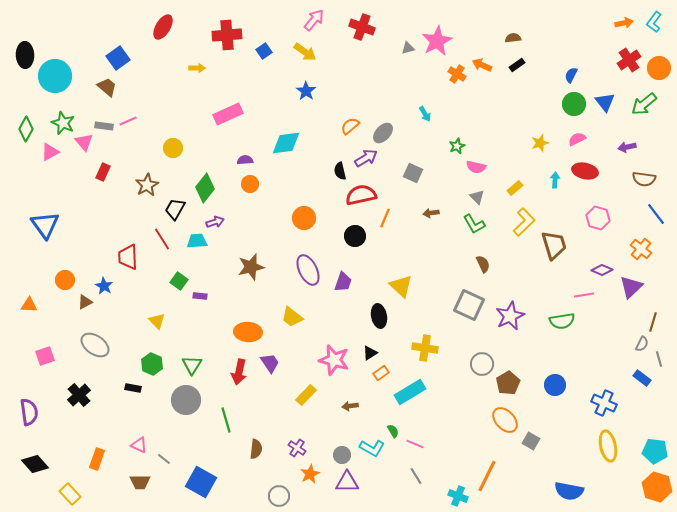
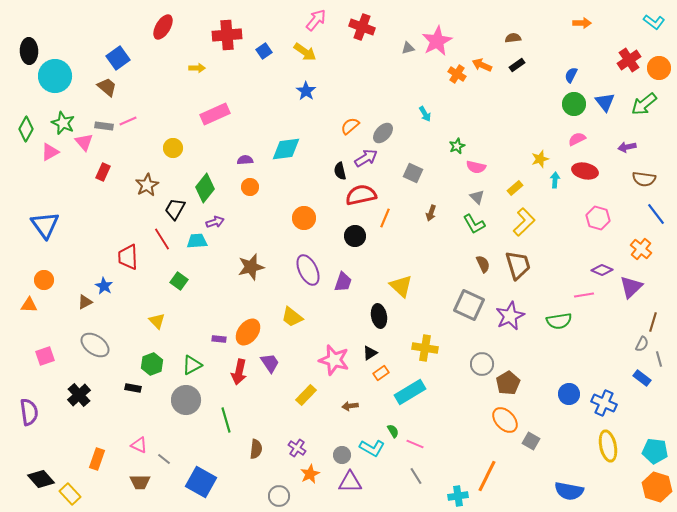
pink arrow at (314, 20): moved 2 px right
cyan L-shape at (654, 22): rotated 90 degrees counterclockwise
orange arrow at (624, 23): moved 42 px left; rotated 12 degrees clockwise
black ellipse at (25, 55): moved 4 px right, 4 px up
pink rectangle at (228, 114): moved 13 px left
cyan diamond at (286, 143): moved 6 px down
yellow star at (540, 143): moved 16 px down
orange circle at (250, 184): moved 3 px down
brown arrow at (431, 213): rotated 63 degrees counterclockwise
brown trapezoid at (554, 245): moved 36 px left, 20 px down
orange circle at (65, 280): moved 21 px left
purple rectangle at (200, 296): moved 19 px right, 43 px down
green semicircle at (562, 321): moved 3 px left
orange ellipse at (248, 332): rotated 56 degrees counterclockwise
green hexagon at (152, 364): rotated 15 degrees clockwise
green triangle at (192, 365): rotated 30 degrees clockwise
blue circle at (555, 385): moved 14 px right, 9 px down
black diamond at (35, 464): moved 6 px right, 15 px down
purple triangle at (347, 482): moved 3 px right
cyan cross at (458, 496): rotated 30 degrees counterclockwise
